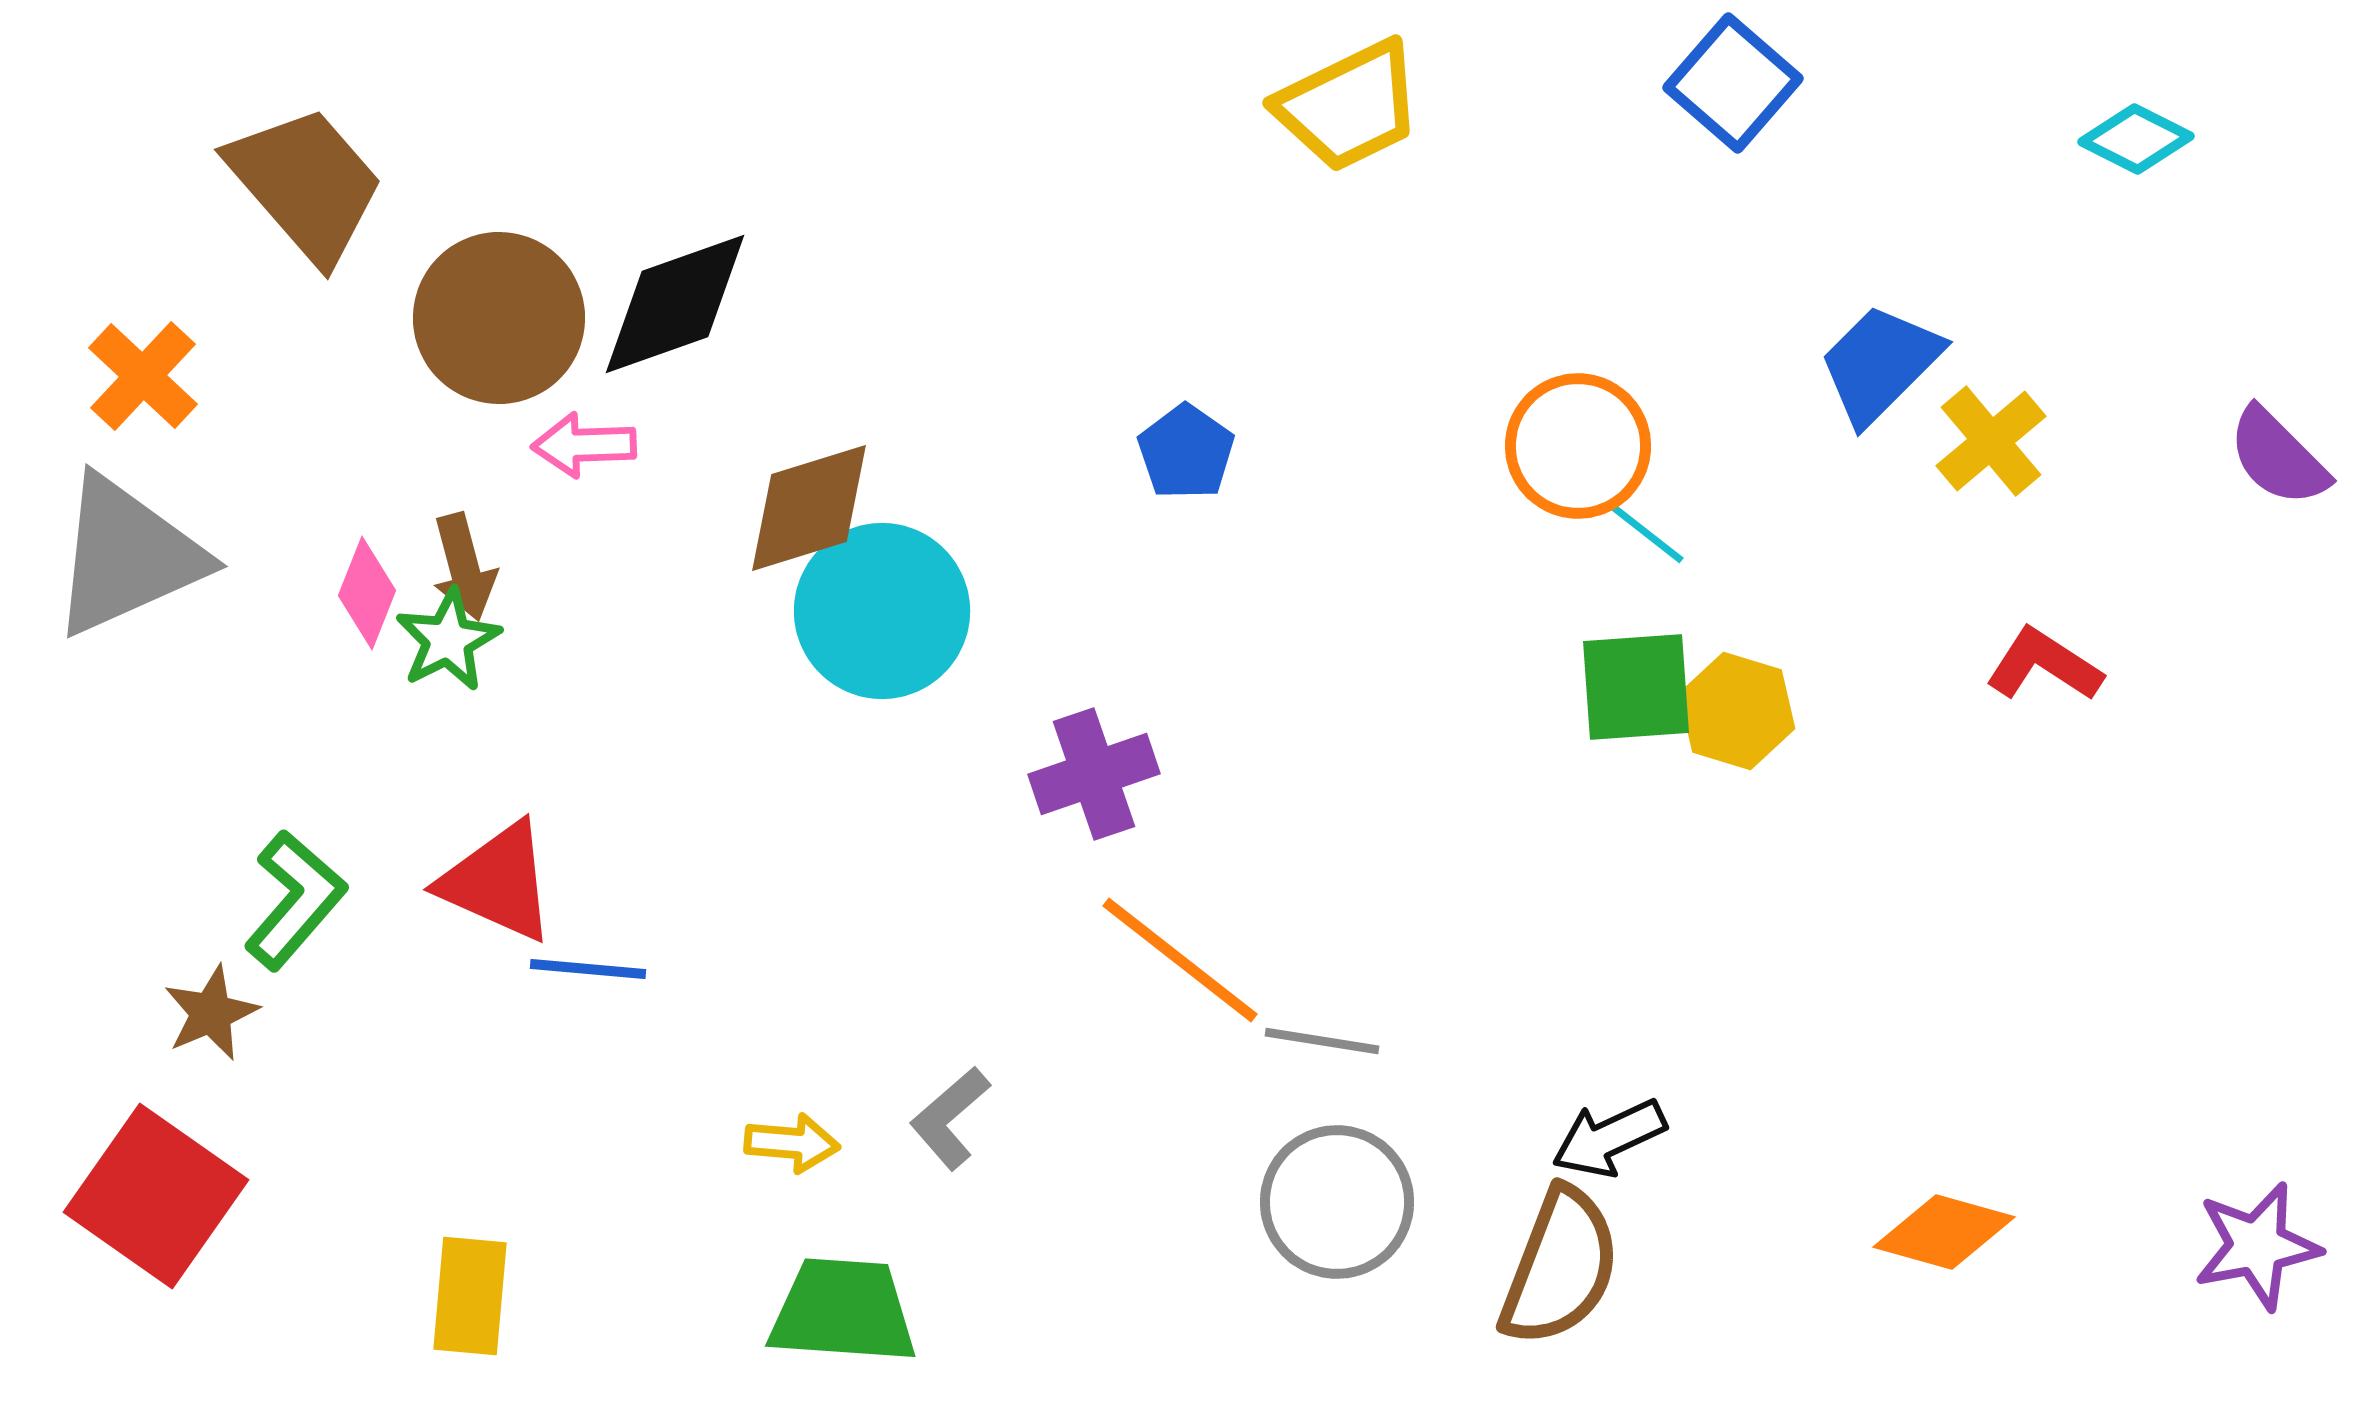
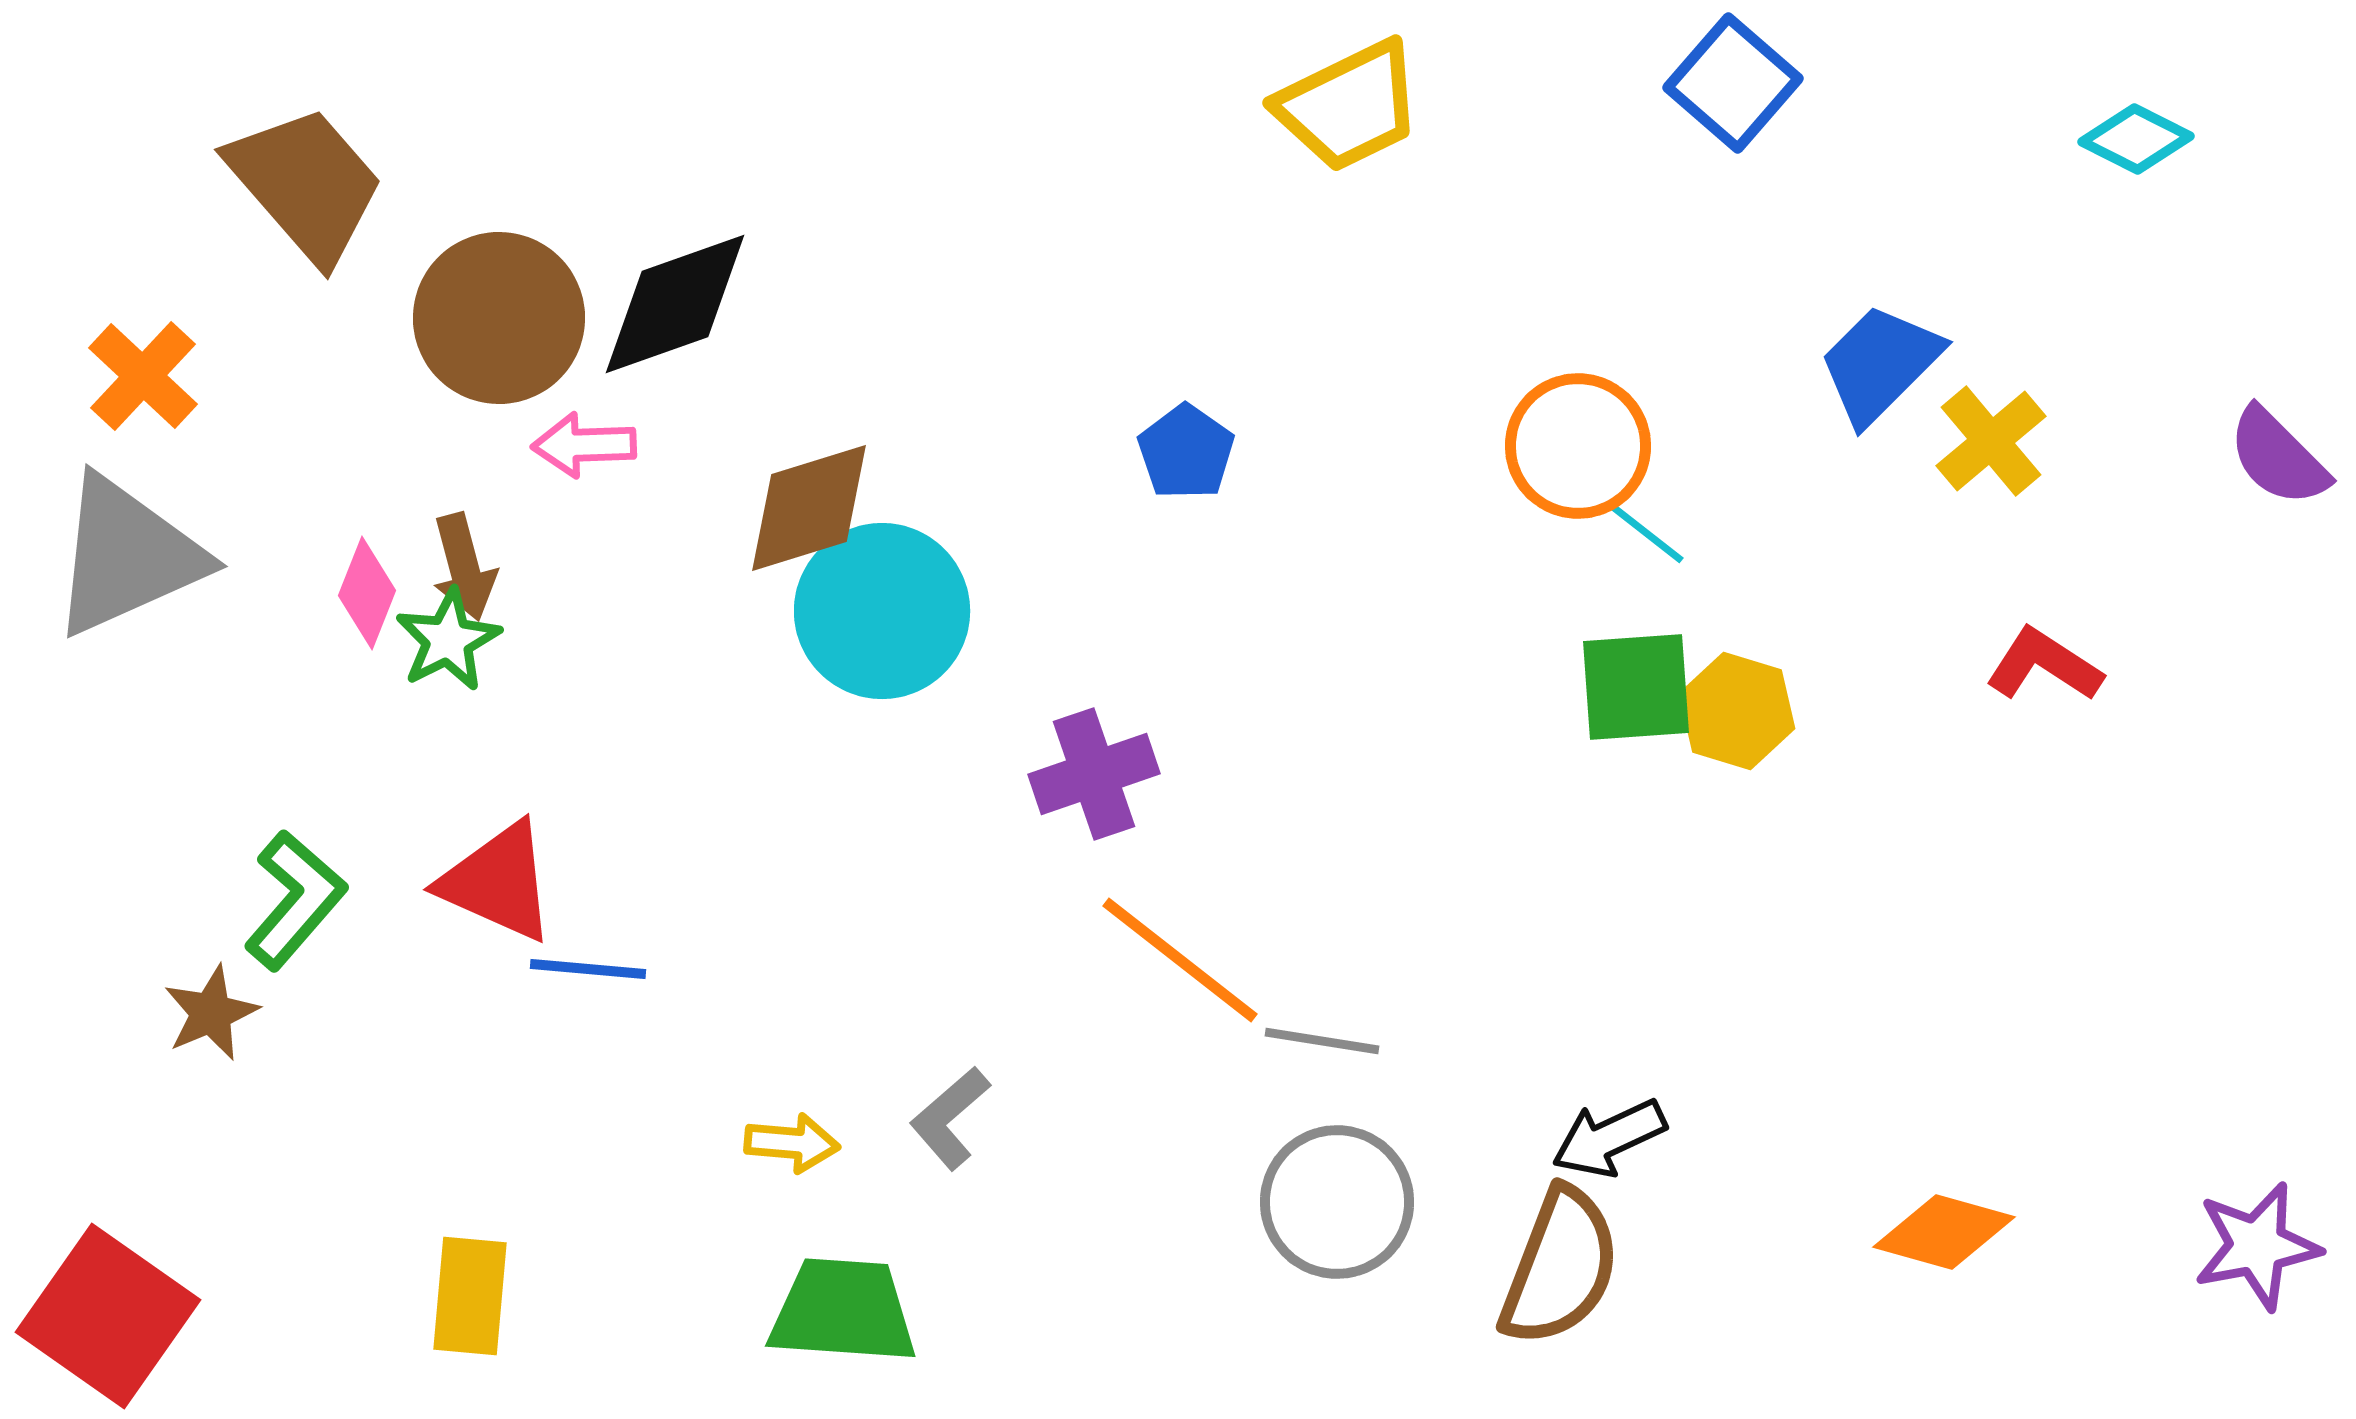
red square: moved 48 px left, 120 px down
